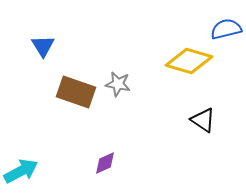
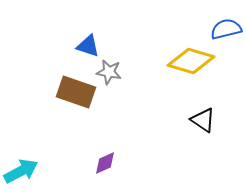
blue triangle: moved 45 px right; rotated 40 degrees counterclockwise
yellow diamond: moved 2 px right
gray star: moved 9 px left, 12 px up
